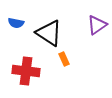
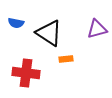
purple triangle: moved 4 px down; rotated 20 degrees clockwise
orange rectangle: moved 2 px right; rotated 72 degrees counterclockwise
red cross: moved 2 px down
